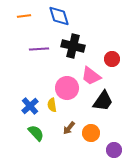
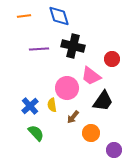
brown arrow: moved 4 px right, 11 px up
